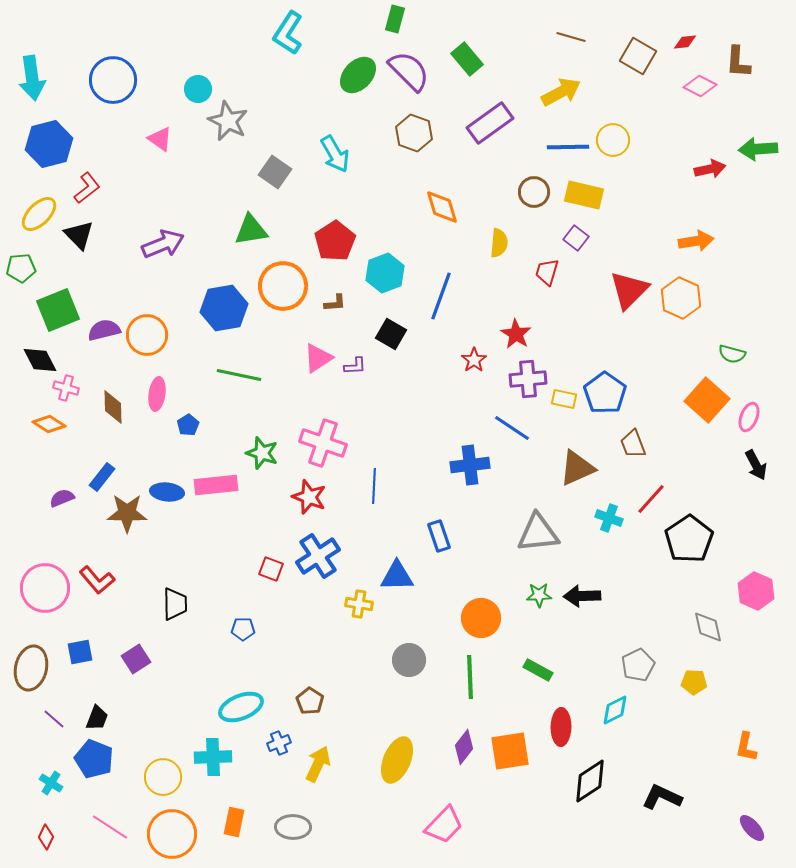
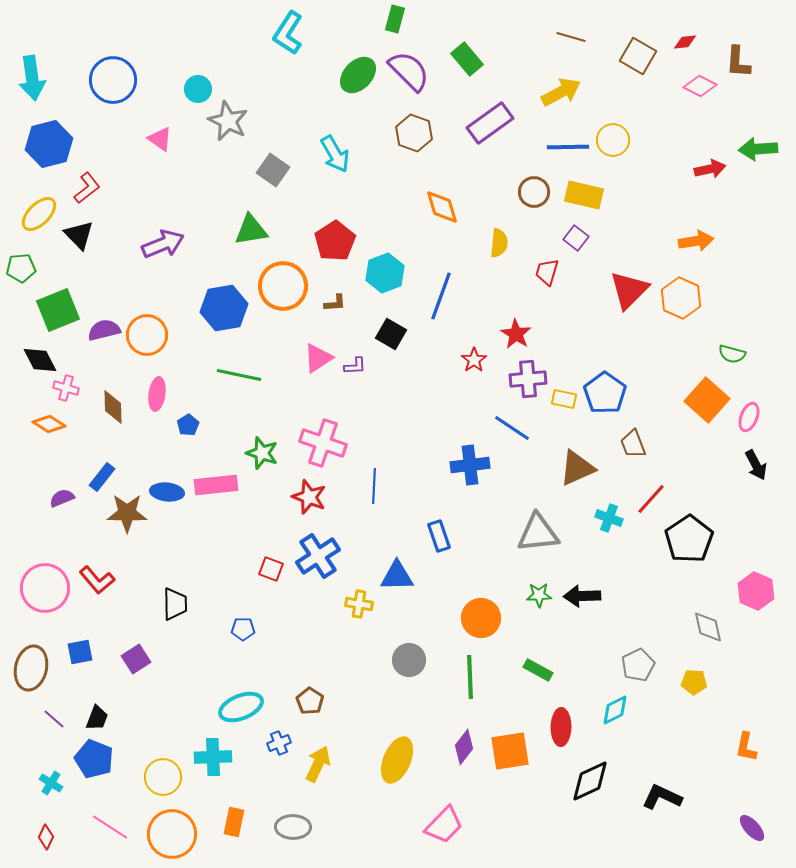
gray square at (275, 172): moved 2 px left, 2 px up
black diamond at (590, 781): rotated 9 degrees clockwise
